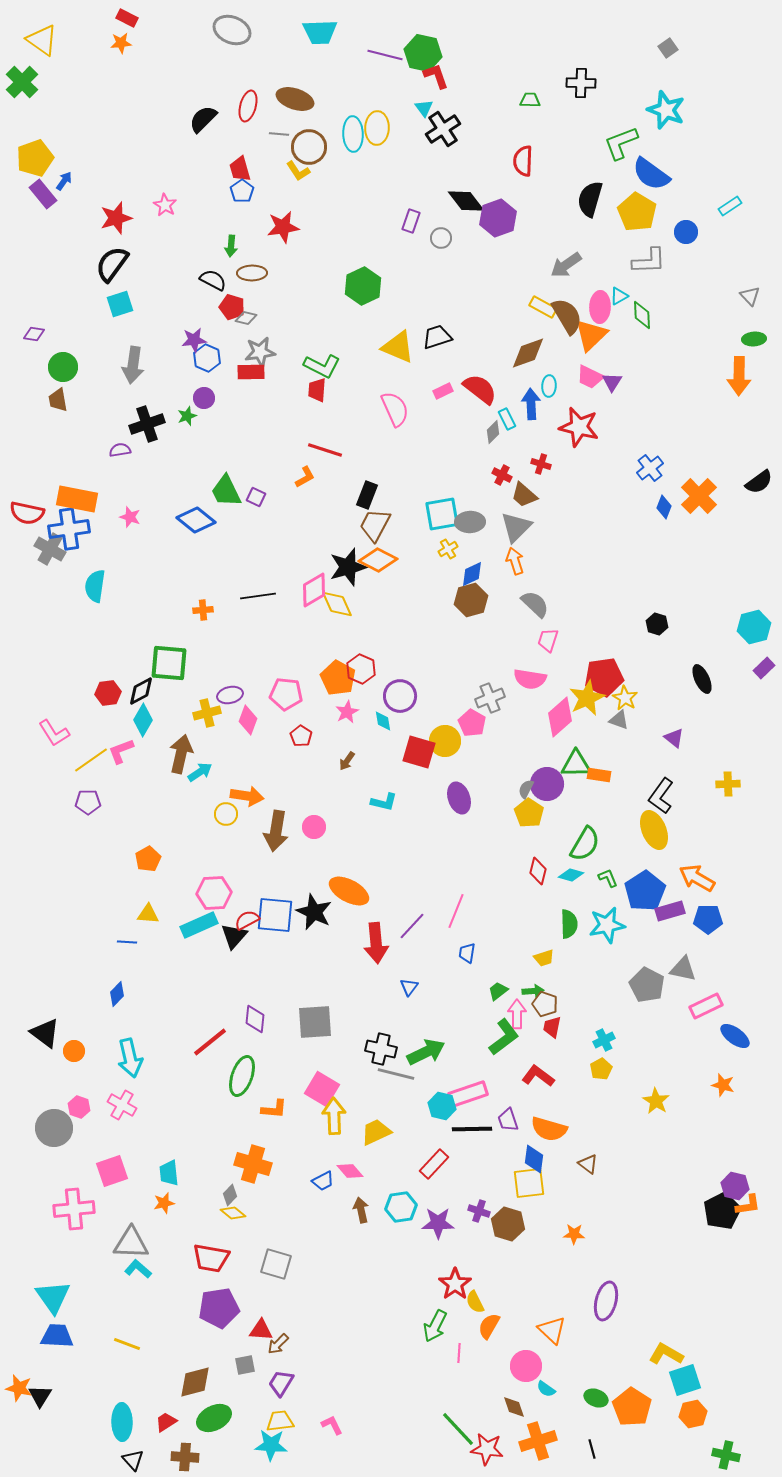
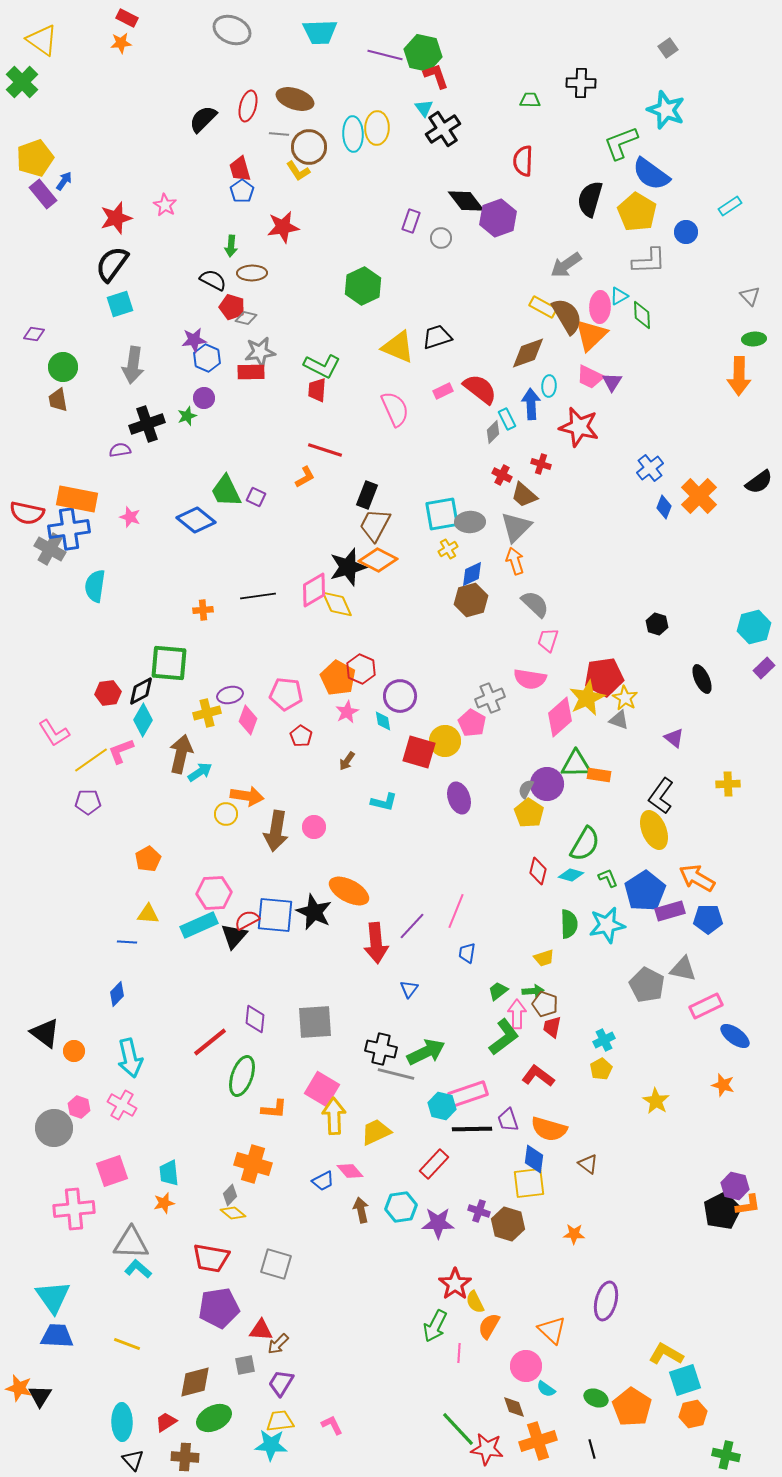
blue triangle at (409, 987): moved 2 px down
